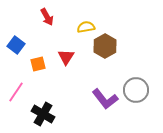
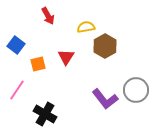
red arrow: moved 1 px right, 1 px up
pink line: moved 1 px right, 2 px up
black cross: moved 2 px right
